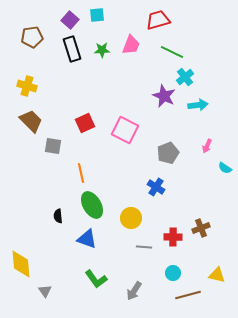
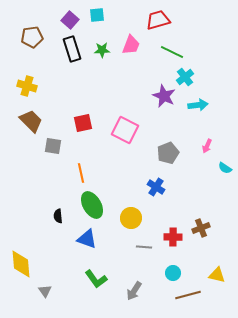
red square: moved 2 px left; rotated 12 degrees clockwise
